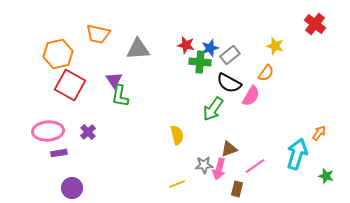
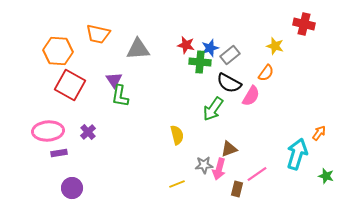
red cross: moved 11 px left; rotated 25 degrees counterclockwise
orange hexagon: moved 3 px up; rotated 16 degrees clockwise
pink line: moved 2 px right, 8 px down
